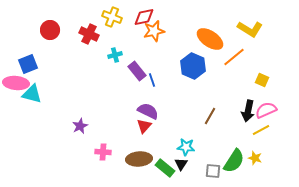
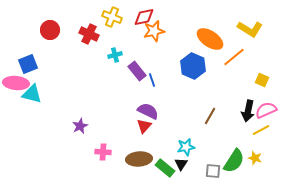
cyan star: rotated 18 degrees counterclockwise
